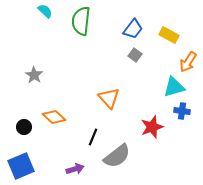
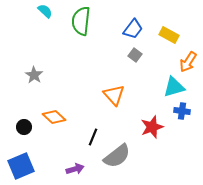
orange triangle: moved 5 px right, 3 px up
